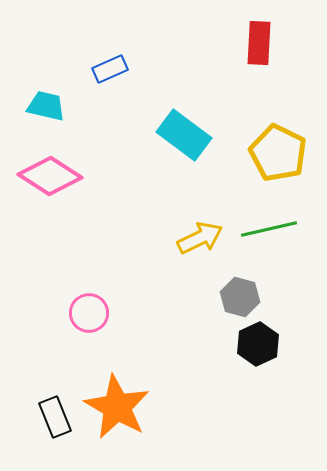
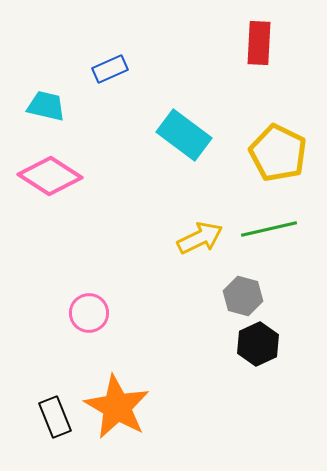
gray hexagon: moved 3 px right, 1 px up
